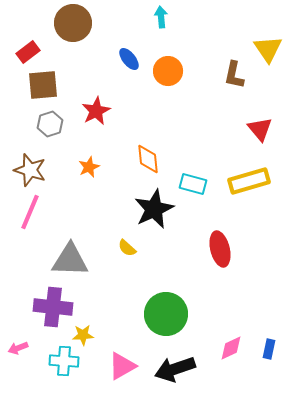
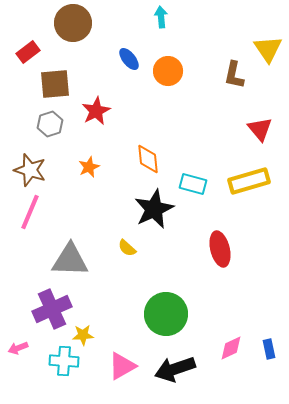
brown square: moved 12 px right, 1 px up
purple cross: moved 1 px left, 2 px down; rotated 30 degrees counterclockwise
blue rectangle: rotated 24 degrees counterclockwise
